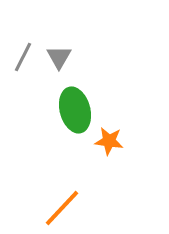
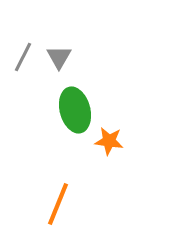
orange line: moved 4 px left, 4 px up; rotated 21 degrees counterclockwise
